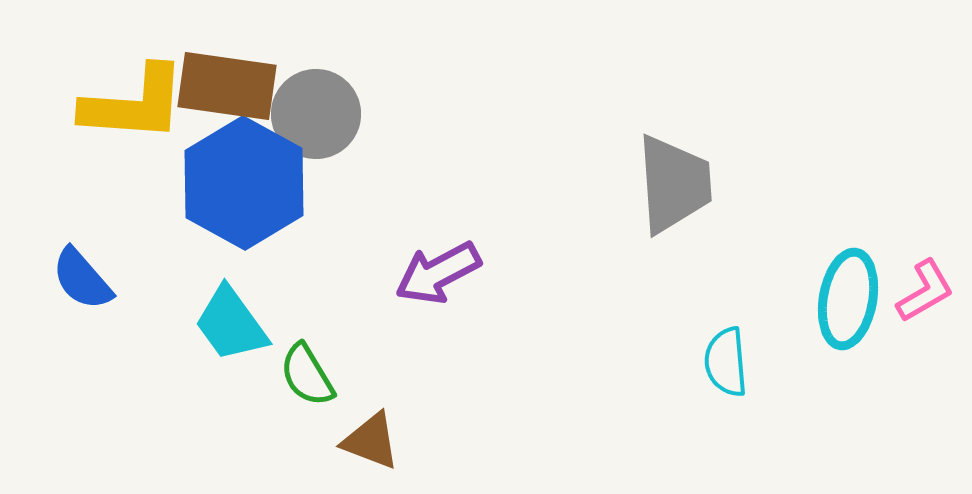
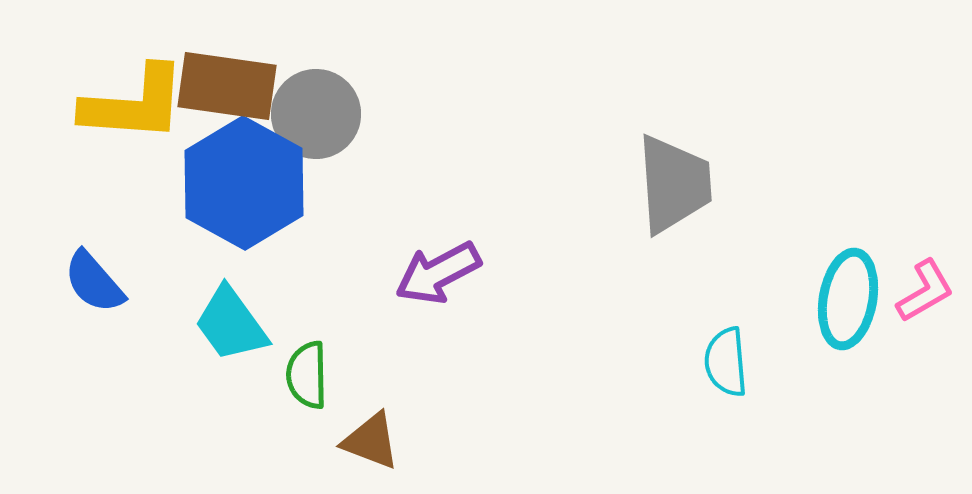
blue semicircle: moved 12 px right, 3 px down
green semicircle: rotated 30 degrees clockwise
